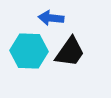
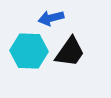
blue arrow: rotated 20 degrees counterclockwise
